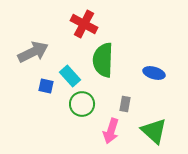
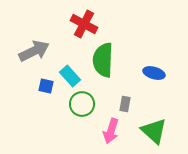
gray arrow: moved 1 px right, 1 px up
